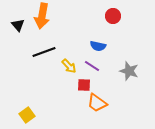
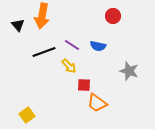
purple line: moved 20 px left, 21 px up
